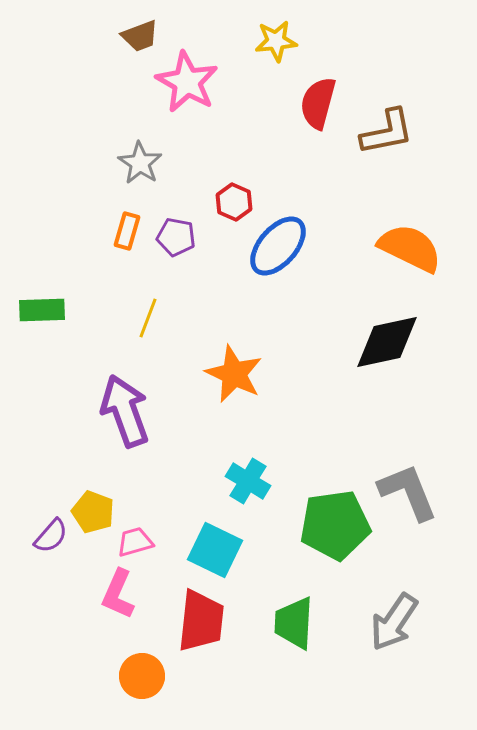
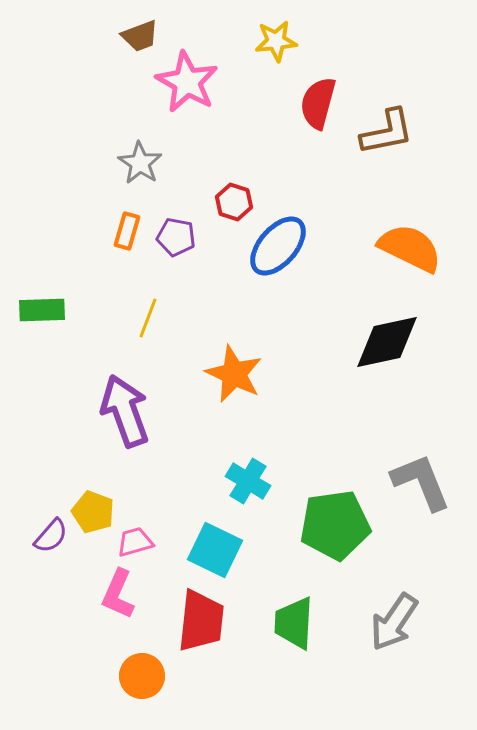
red hexagon: rotated 6 degrees counterclockwise
gray L-shape: moved 13 px right, 10 px up
